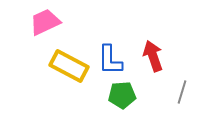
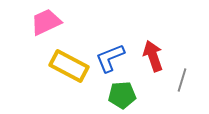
pink trapezoid: moved 1 px right
blue L-shape: moved 2 px up; rotated 68 degrees clockwise
gray line: moved 12 px up
